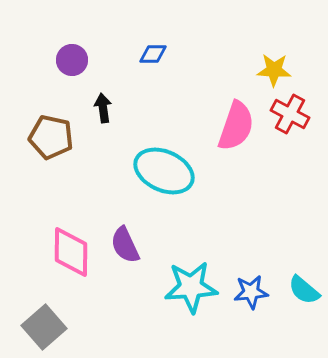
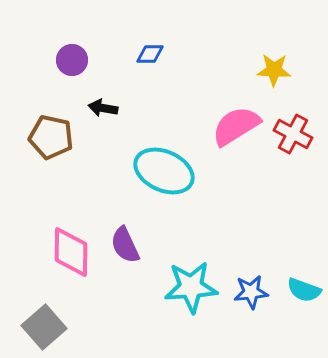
blue diamond: moved 3 px left
black arrow: rotated 72 degrees counterclockwise
red cross: moved 3 px right, 20 px down
pink semicircle: rotated 141 degrees counterclockwise
cyan semicircle: rotated 20 degrees counterclockwise
